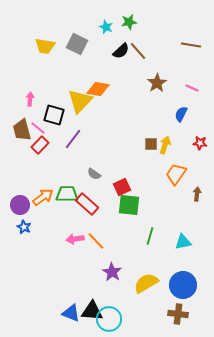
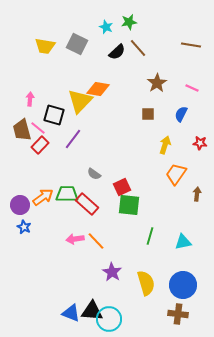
black semicircle at (121, 51): moved 4 px left, 1 px down
brown line at (138, 51): moved 3 px up
brown square at (151, 144): moved 3 px left, 30 px up
yellow semicircle at (146, 283): rotated 105 degrees clockwise
